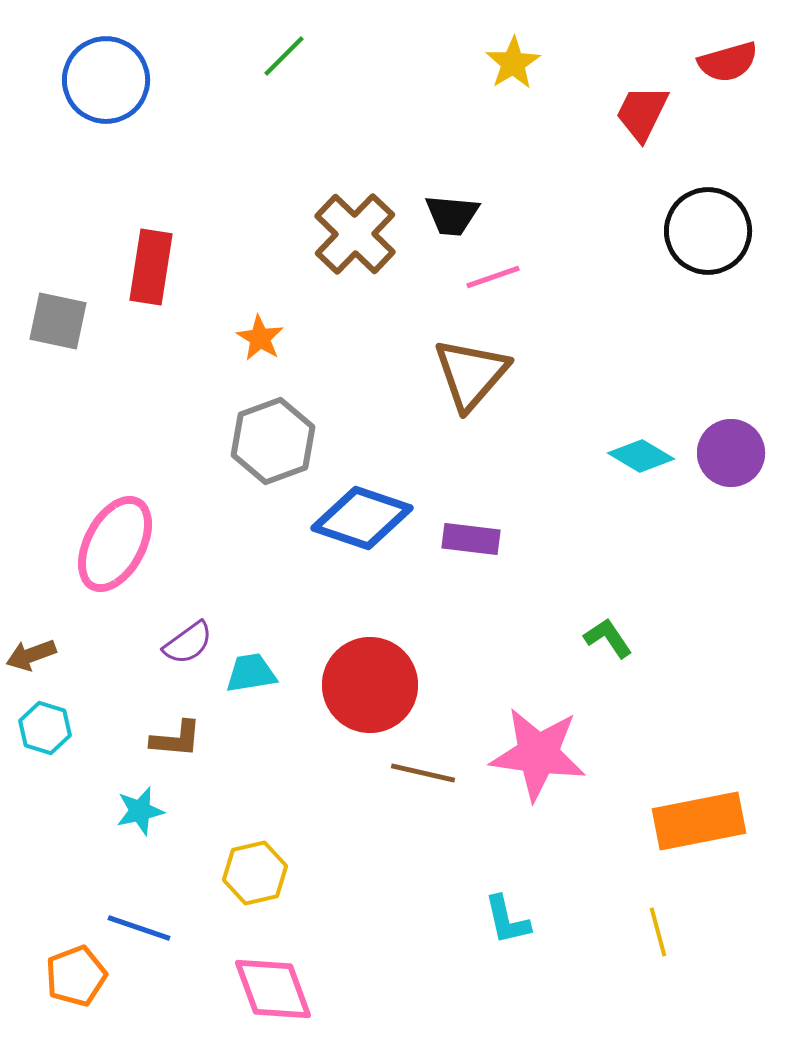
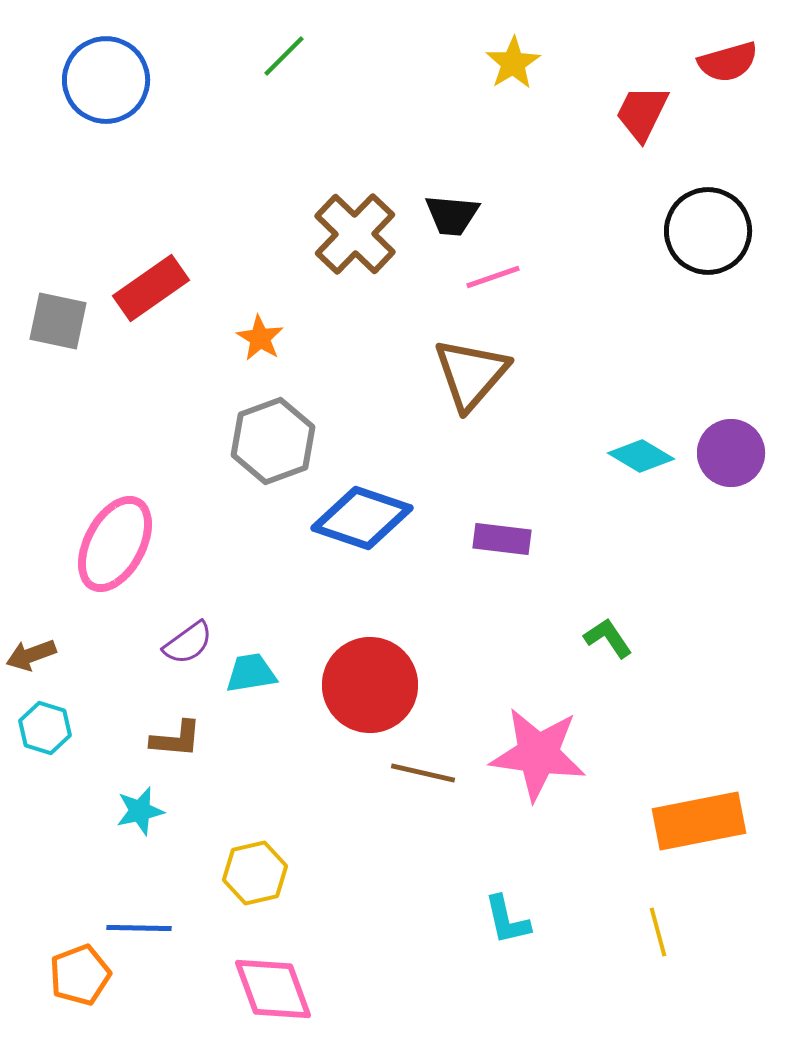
red rectangle: moved 21 px down; rotated 46 degrees clockwise
purple rectangle: moved 31 px right
blue line: rotated 18 degrees counterclockwise
orange pentagon: moved 4 px right, 1 px up
